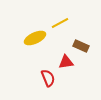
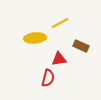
yellow ellipse: rotated 20 degrees clockwise
red triangle: moved 7 px left, 3 px up
red semicircle: rotated 36 degrees clockwise
